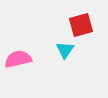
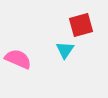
pink semicircle: rotated 36 degrees clockwise
